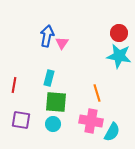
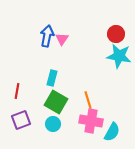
red circle: moved 3 px left, 1 px down
pink triangle: moved 4 px up
cyan rectangle: moved 3 px right
red line: moved 3 px right, 6 px down
orange line: moved 9 px left, 7 px down
green square: rotated 25 degrees clockwise
purple square: rotated 30 degrees counterclockwise
